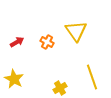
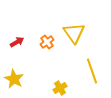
yellow triangle: moved 2 px left, 2 px down
orange cross: rotated 24 degrees clockwise
yellow line: moved 6 px up
